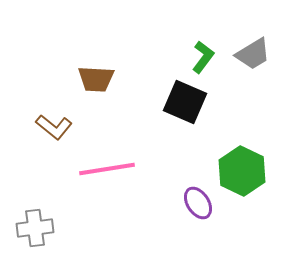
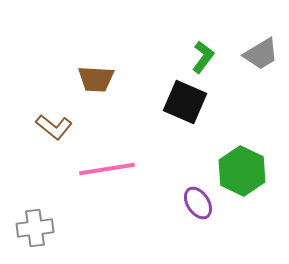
gray trapezoid: moved 8 px right
